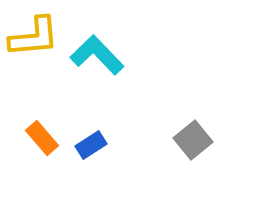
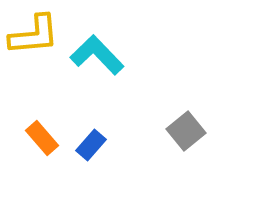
yellow L-shape: moved 2 px up
gray square: moved 7 px left, 9 px up
blue rectangle: rotated 16 degrees counterclockwise
